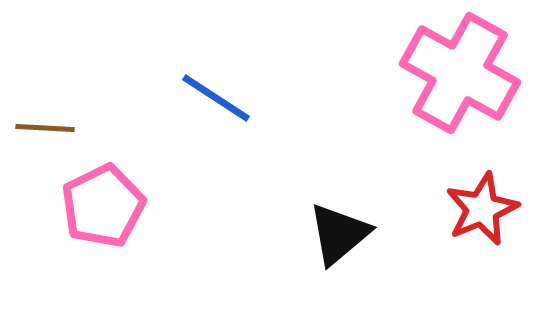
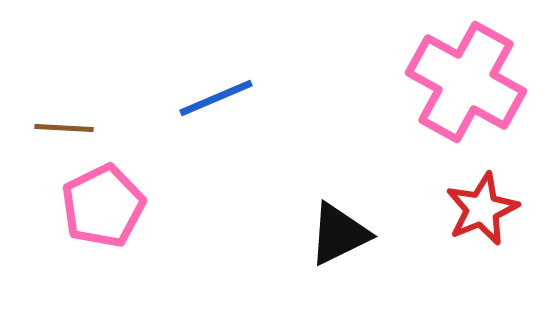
pink cross: moved 6 px right, 9 px down
blue line: rotated 56 degrees counterclockwise
brown line: moved 19 px right
black triangle: rotated 14 degrees clockwise
